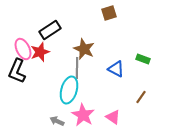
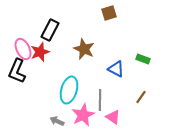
black rectangle: rotated 30 degrees counterclockwise
gray line: moved 23 px right, 32 px down
pink star: rotated 15 degrees clockwise
